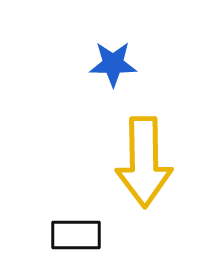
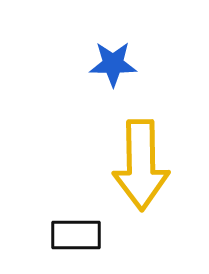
yellow arrow: moved 3 px left, 3 px down
